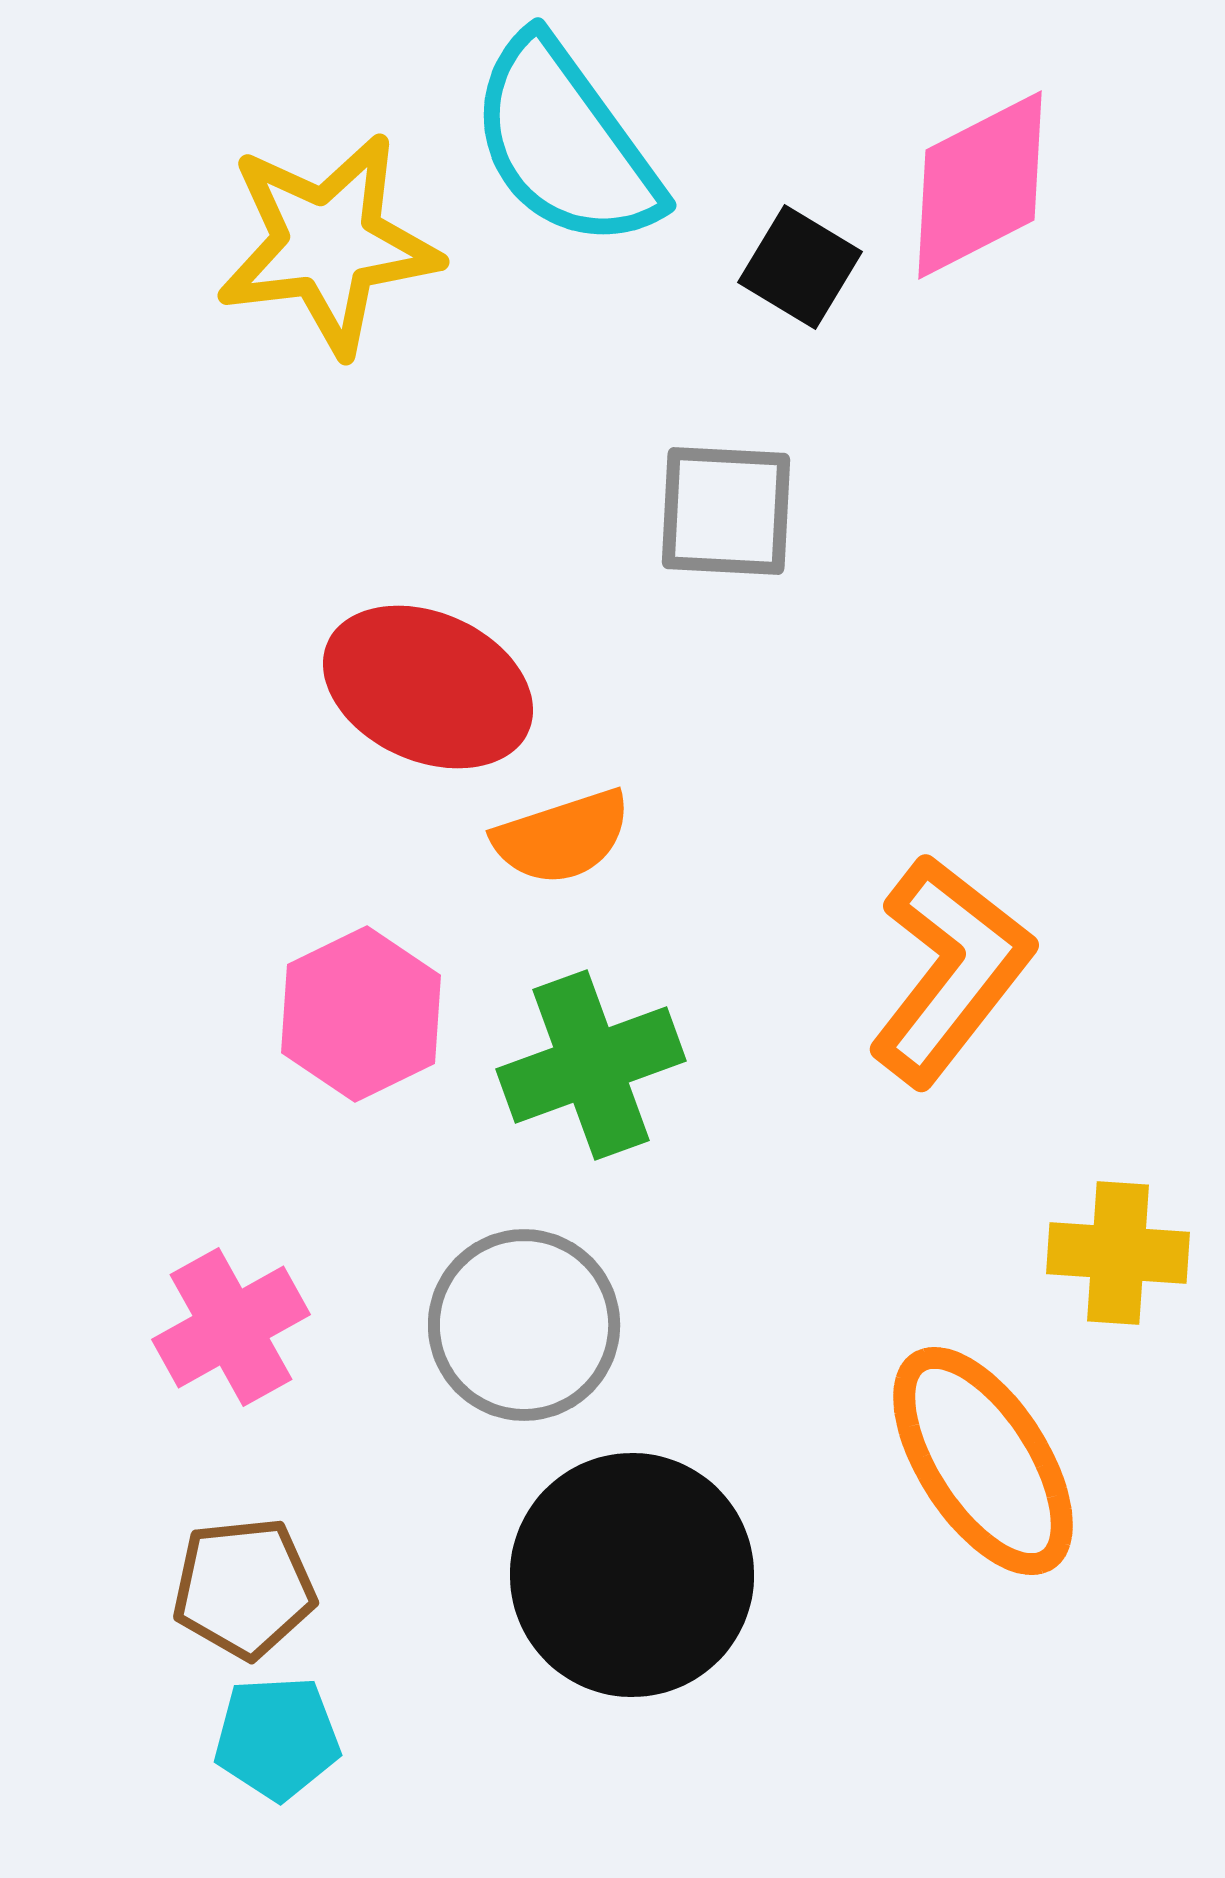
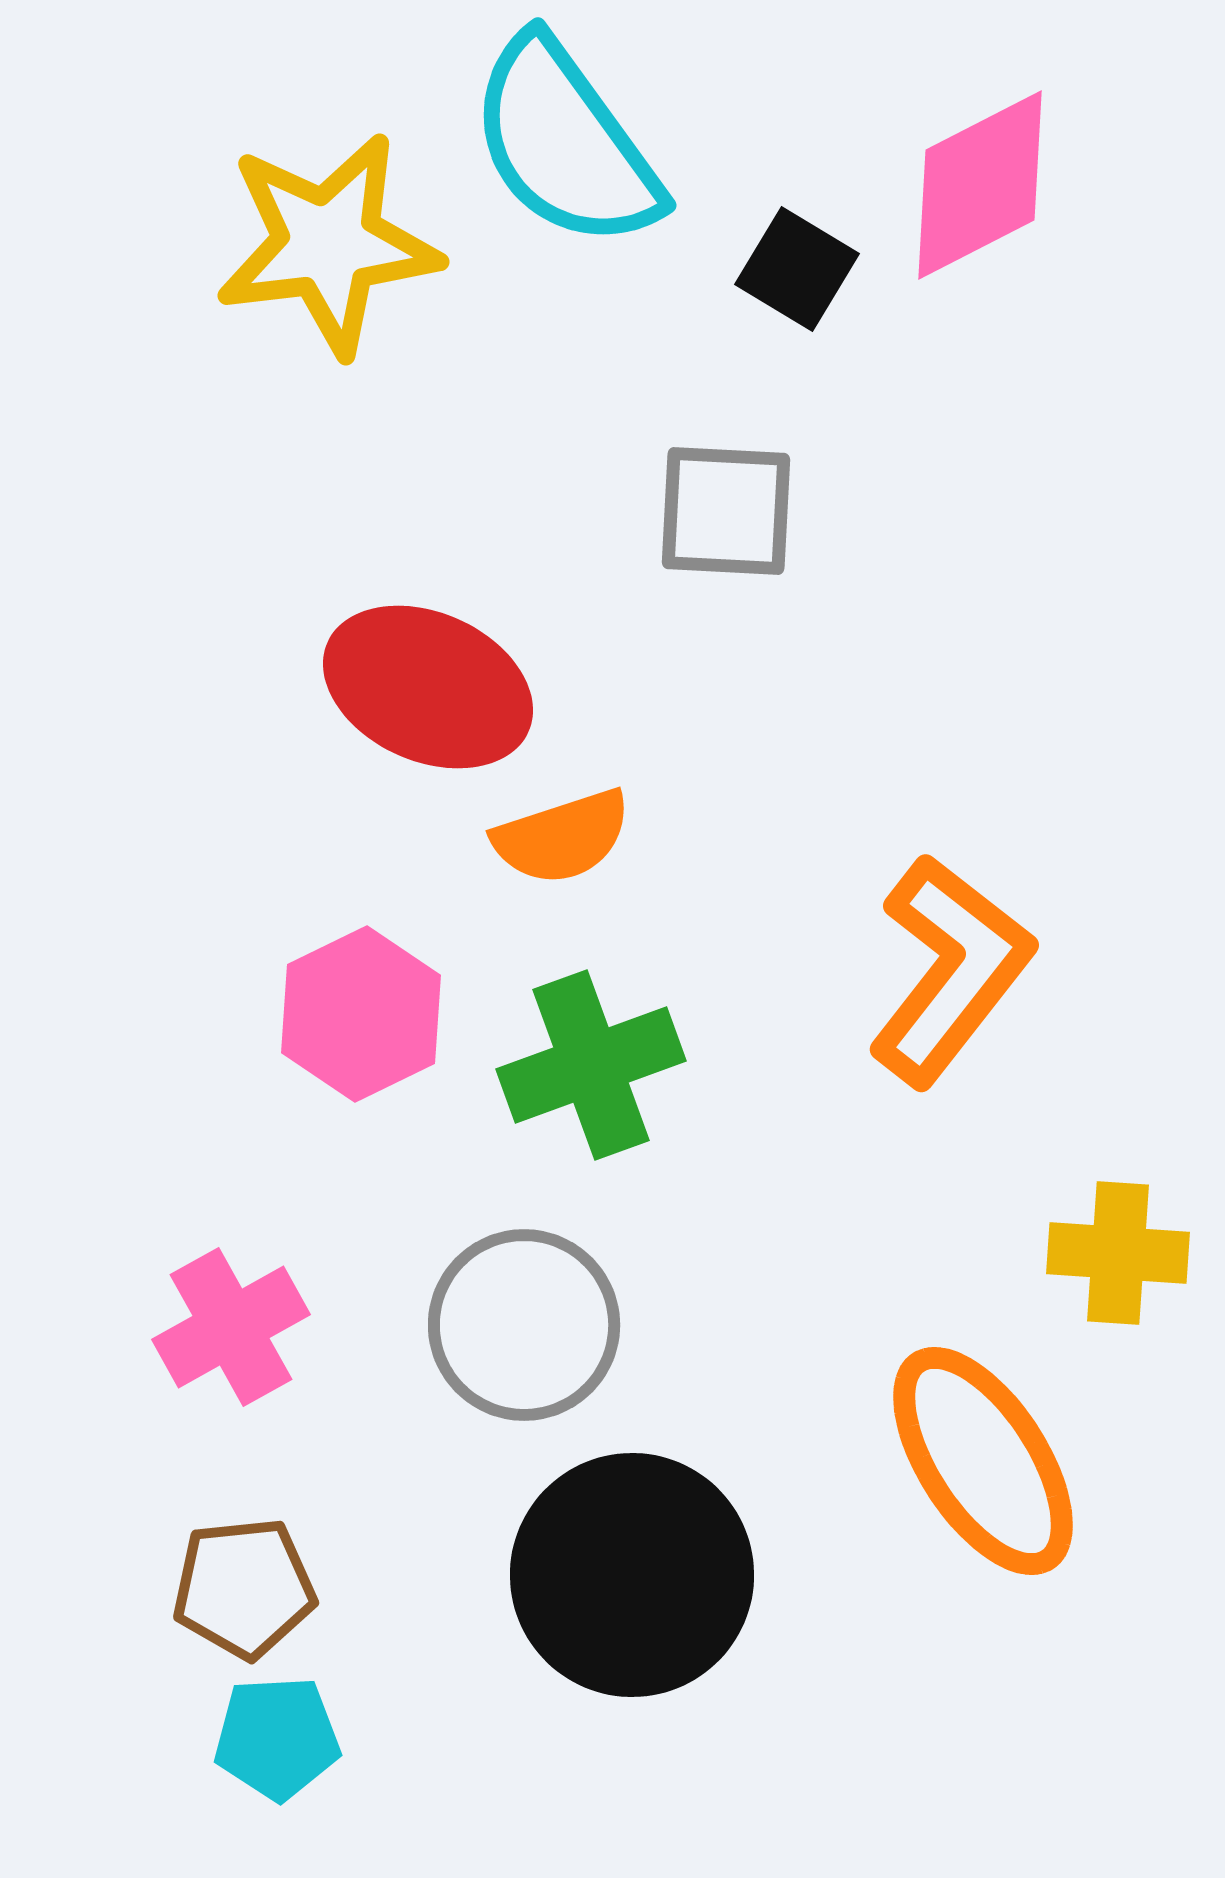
black square: moved 3 px left, 2 px down
